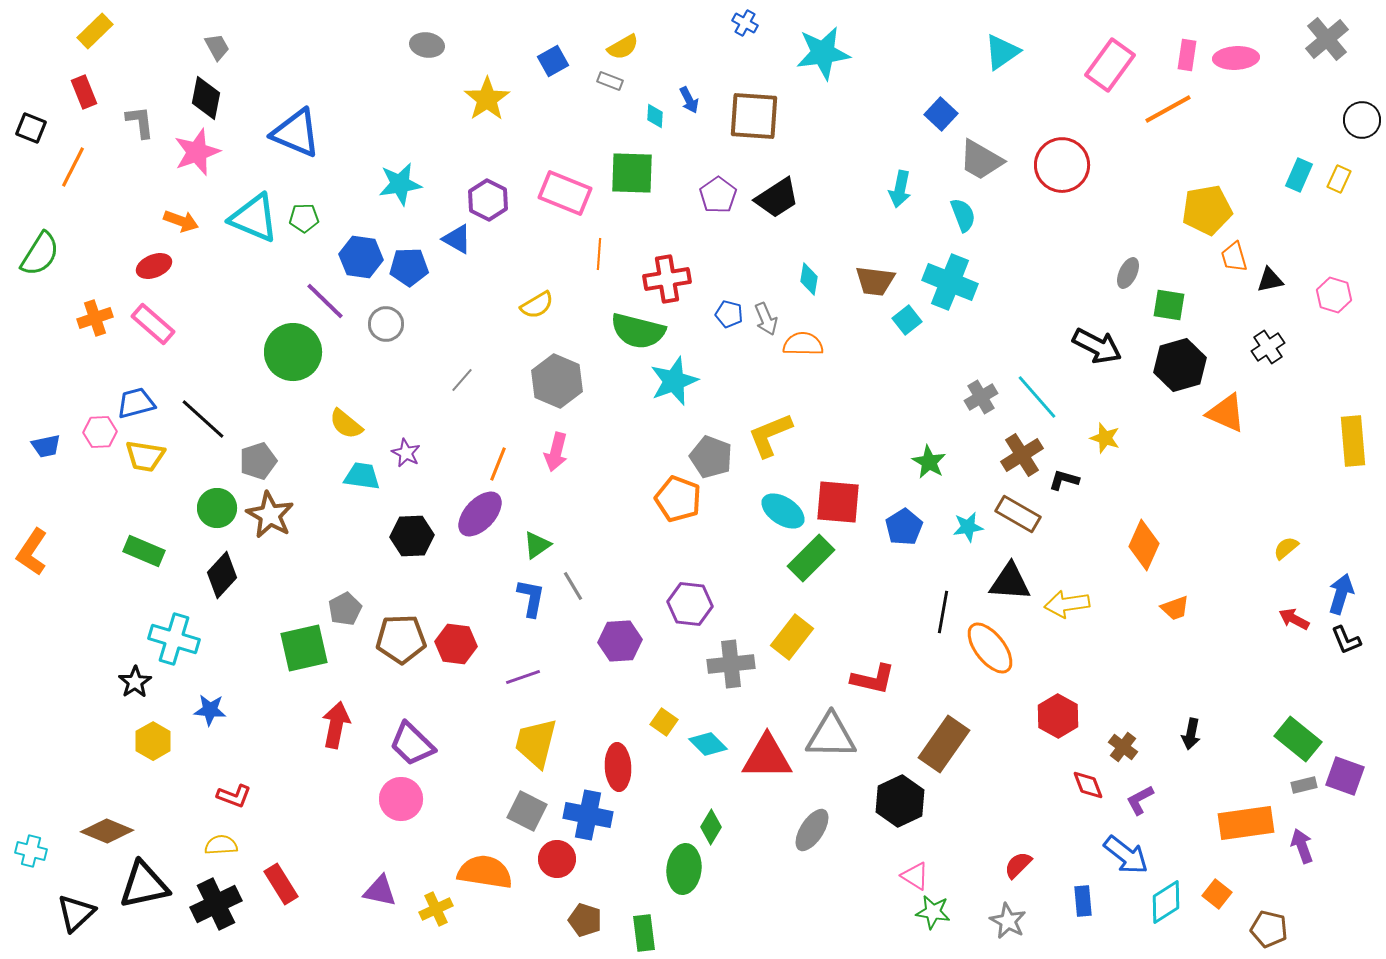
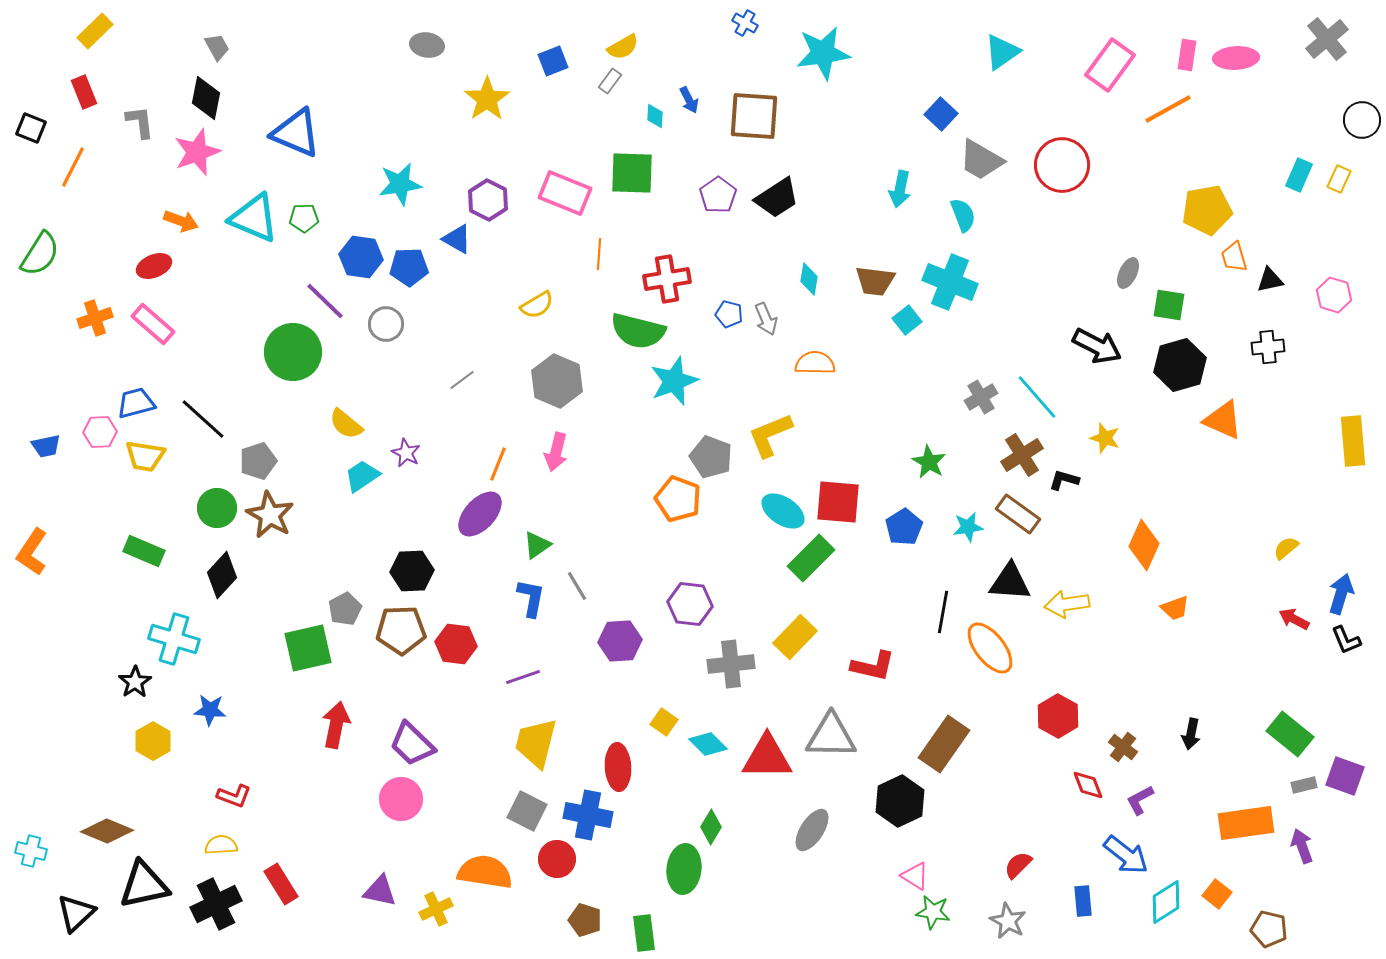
blue square at (553, 61): rotated 8 degrees clockwise
gray rectangle at (610, 81): rotated 75 degrees counterclockwise
orange semicircle at (803, 344): moved 12 px right, 19 px down
black cross at (1268, 347): rotated 28 degrees clockwise
gray line at (462, 380): rotated 12 degrees clockwise
orange triangle at (1226, 413): moved 3 px left, 7 px down
cyan trapezoid at (362, 476): rotated 42 degrees counterclockwise
brown rectangle at (1018, 514): rotated 6 degrees clockwise
black hexagon at (412, 536): moved 35 px down
gray line at (573, 586): moved 4 px right
yellow rectangle at (792, 637): moved 3 px right; rotated 6 degrees clockwise
brown pentagon at (401, 639): moved 9 px up
green square at (304, 648): moved 4 px right
red L-shape at (873, 679): moved 13 px up
green rectangle at (1298, 739): moved 8 px left, 5 px up
